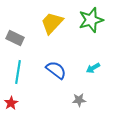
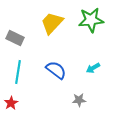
green star: rotated 10 degrees clockwise
